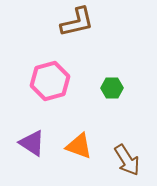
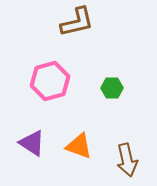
brown arrow: rotated 20 degrees clockwise
